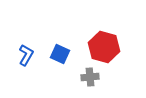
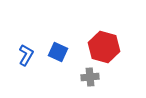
blue square: moved 2 px left, 2 px up
